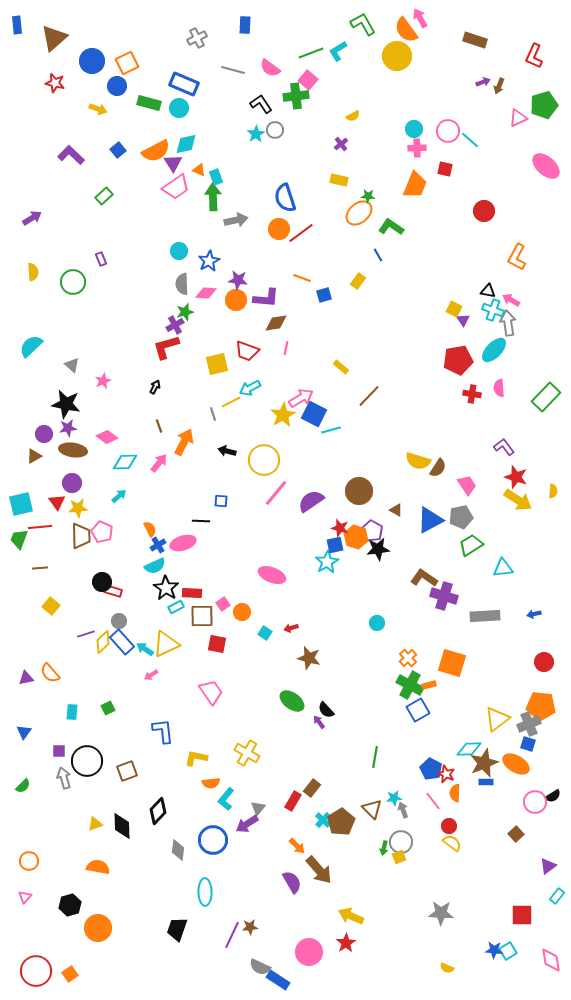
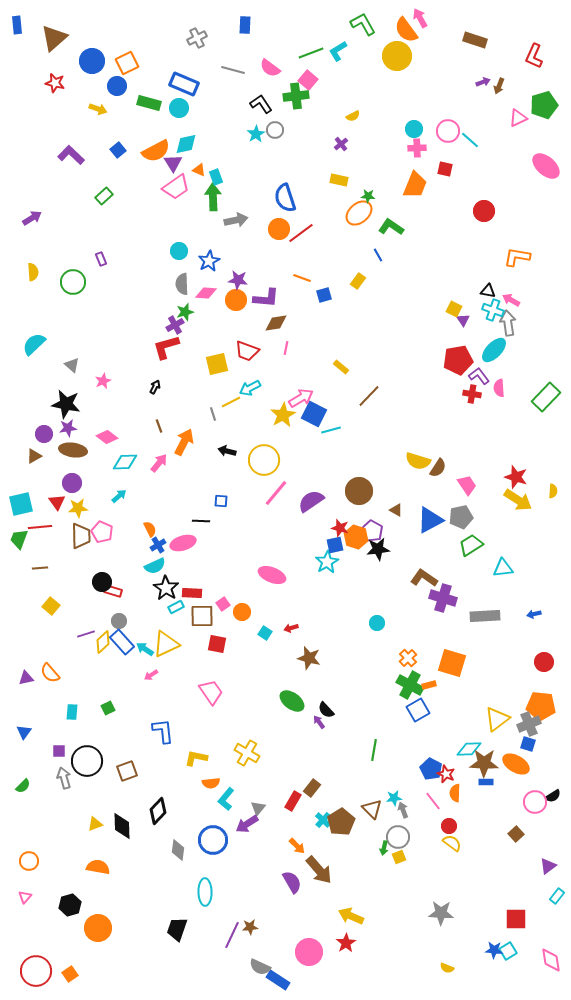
orange L-shape at (517, 257): rotated 72 degrees clockwise
cyan semicircle at (31, 346): moved 3 px right, 2 px up
purple L-shape at (504, 447): moved 25 px left, 71 px up
purple cross at (444, 596): moved 1 px left, 2 px down
green line at (375, 757): moved 1 px left, 7 px up
brown star at (484, 763): rotated 24 degrees clockwise
gray circle at (401, 842): moved 3 px left, 5 px up
red square at (522, 915): moved 6 px left, 4 px down
